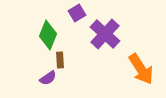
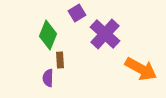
orange arrow: rotated 28 degrees counterclockwise
purple semicircle: rotated 126 degrees clockwise
